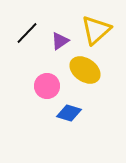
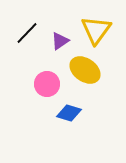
yellow triangle: rotated 12 degrees counterclockwise
pink circle: moved 2 px up
